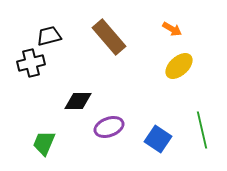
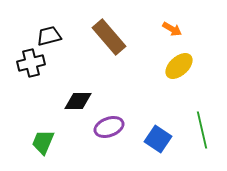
green trapezoid: moved 1 px left, 1 px up
